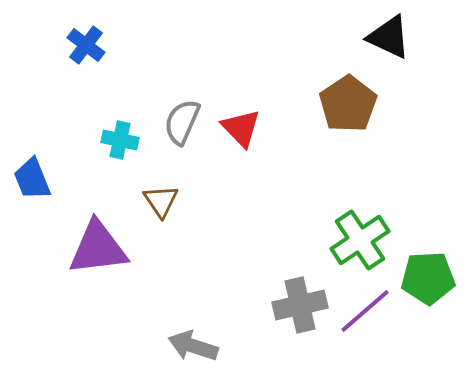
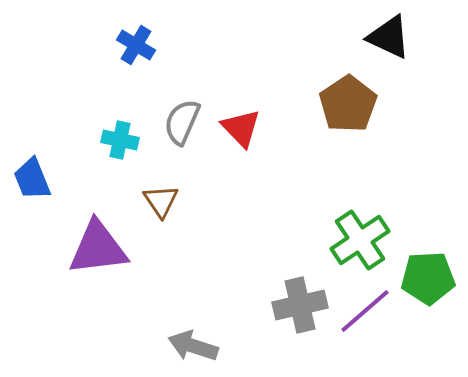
blue cross: moved 50 px right; rotated 6 degrees counterclockwise
